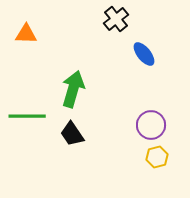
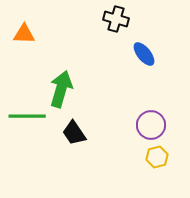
black cross: rotated 35 degrees counterclockwise
orange triangle: moved 2 px left
green arrow: moved 12 px left
black trapezoid: moved 2 px right, 1 px up
